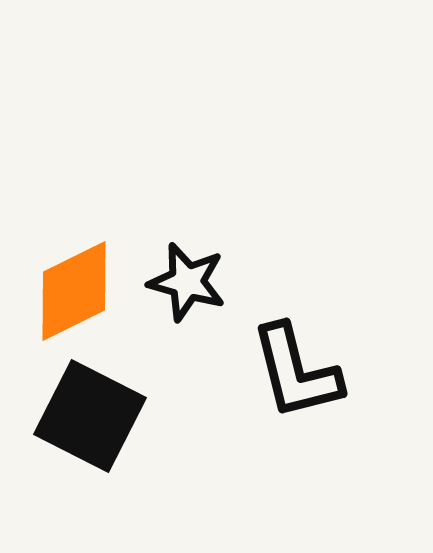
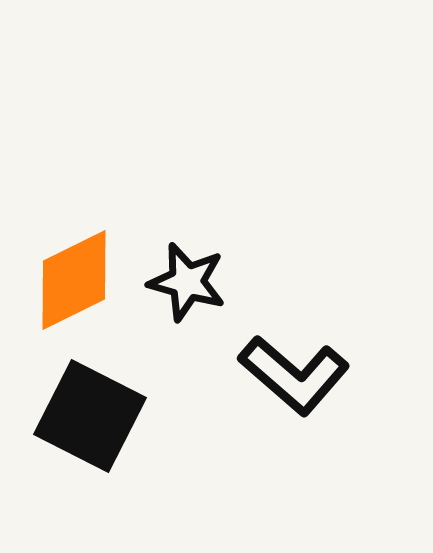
orange diamond: moved 11 px up
black L-shape: moved 2 px left, 3 px down; rotated 35 degrees counterclockwise
